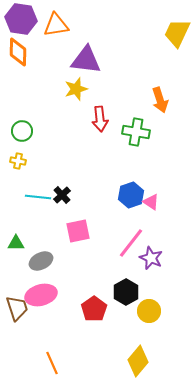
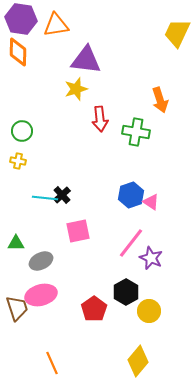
cyan line: moved 7 px right, 1 px down
